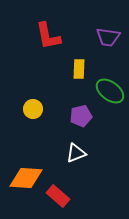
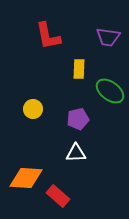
purple pentagon: moved 3 px left, 3 px down
white triangle: rotated 20 degrees clockwise
